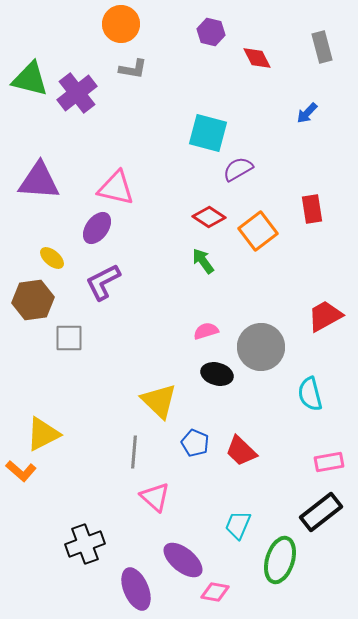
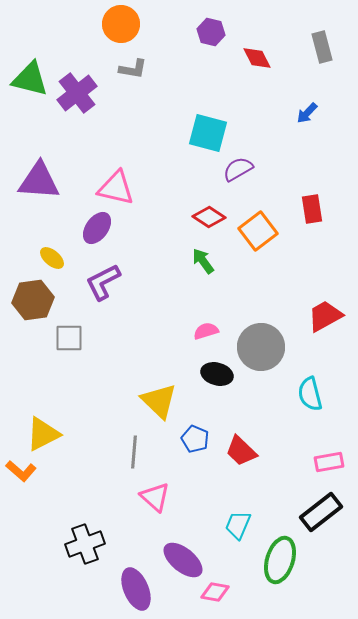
blue pentagon at (195, 443): moved 4 px up
